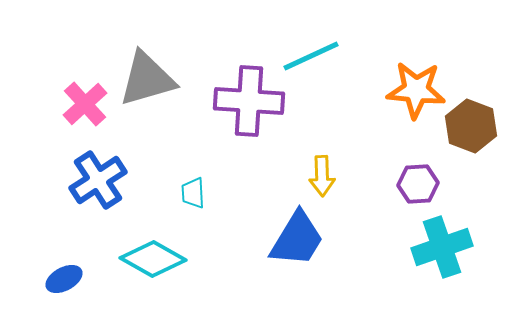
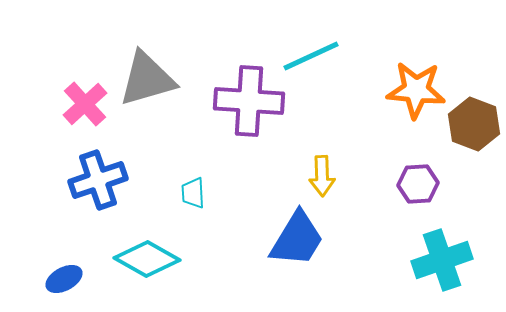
brown hexagon: moved 3 px right, 2 px up
blue cross: rotated 14 degrees clockwise
cyan cross: moved 13 px down
cyan diamond: moved 6 px left
